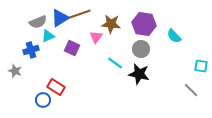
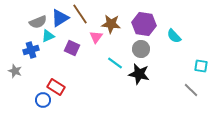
brown line: rotated 75 degrees clockwise
